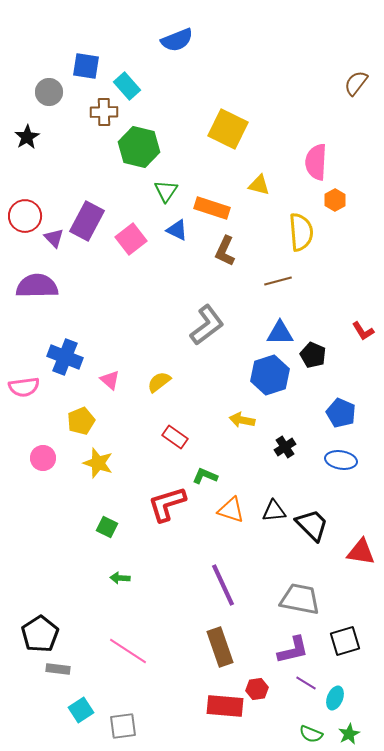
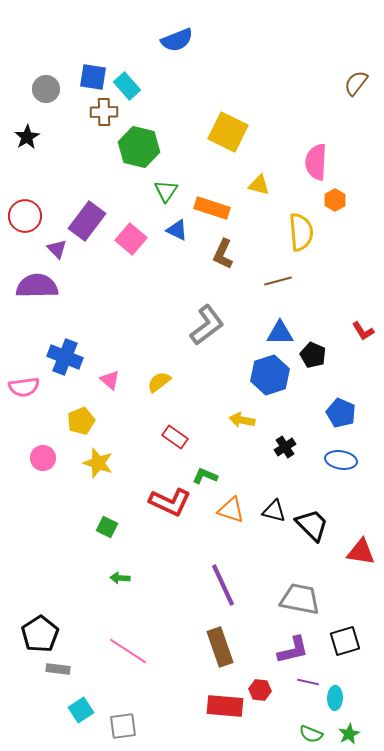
blue square at (86, 66): moved 7 px right, 11 px down
gray circle at (49, 92): moved 3 px left, 3 px up
yellow square at (228, 129): moved 3 px down
purple rectangle at (87, 221): rotated 9 degrees clockwise
purple triangle at (54, 238): moved 3 px right, 11 px down
pink square at (131, 239): rotated 12 degrees counterclockwise
brown L-shape at (225, 251): moved 2 px left, 3 px down
red L-shape at (167, 504): moved 3 px right, 2 px up; rotated 138 degrees counterclockwise
black triangle at (274, 511): rotated 20 degrees clockwise
purple line at (306, 683): moved 2 px right, 1 px up; rotated 20 degrees counterclockwise
red hexagon at (257, 689): moved 3 px right, 1 px down; rotated 15 degrees clockwise
cyan ellipse at (335, 698): rotated 20 degrees counterclockwise
